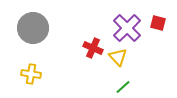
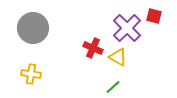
red square: moved 4 px left, 7 px up
yellow triangle: rotated 18 degrees counterclockwise
green line: moved 10 px left
